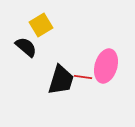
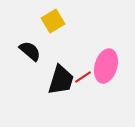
yellow square: moved 12 px right, 4 px up
black semicircle: moved 4 px right, 4 px down
red line: rotated 42 degrees counterclockwise
